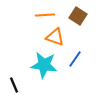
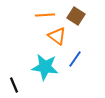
brown square: moved 2 px left
orange triangle: moved 2 px right, 1 px up; rotated 18 degrees clockwise
cyan star: moved 1 px right, 2 px down
